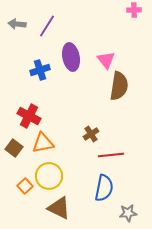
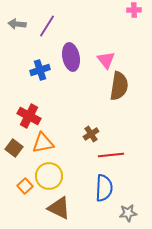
blue semicircle: rotated 8 degrees counterclockwise
